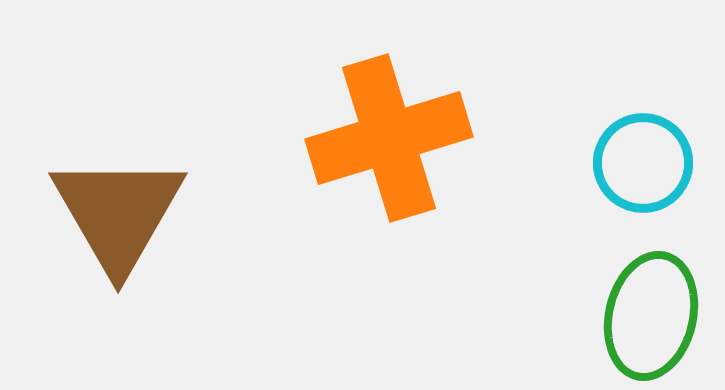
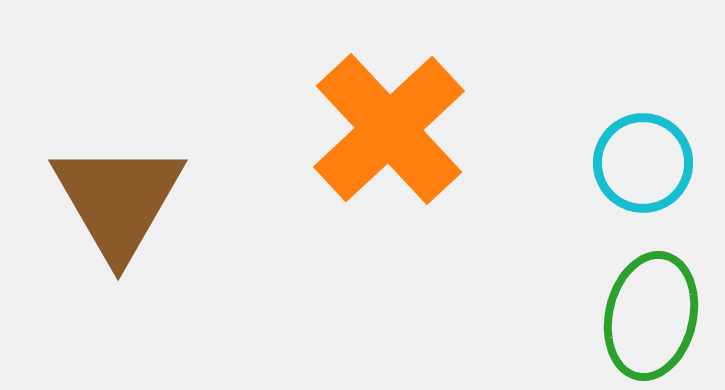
orange cross: moved 9 px up; rotated 26 degrees counterclockwise
brown triangle: moved 13 px up
